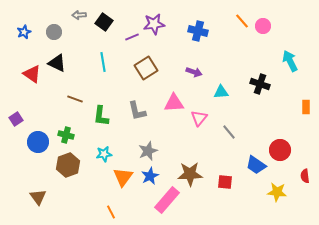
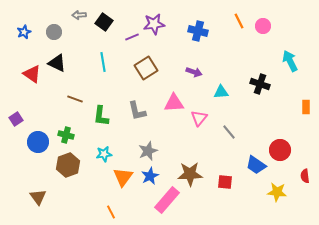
orange line at (242, 21): moved 3 px left; rotated 14 degrees clockwise
